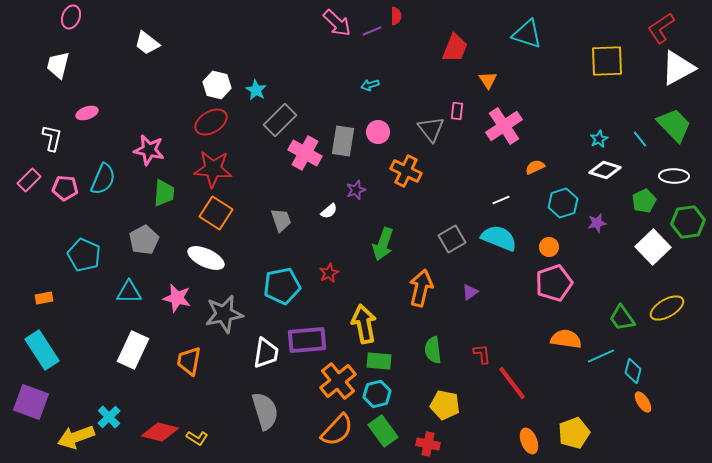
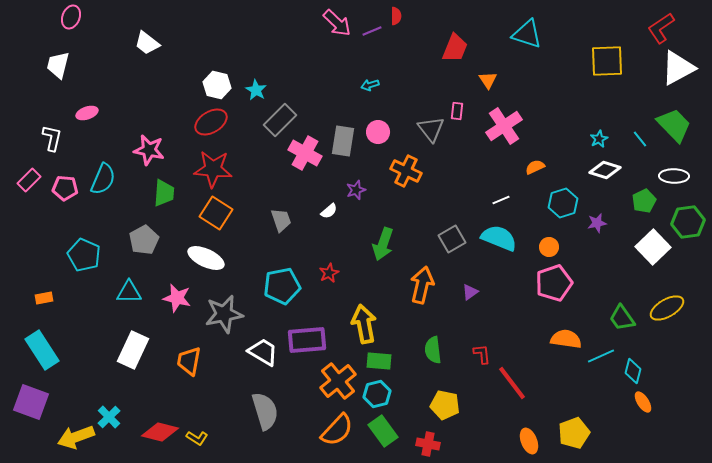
orange arrow at (421, 288): moved 1 px right, 3 px up
white trapezoid at (266, 353): moved 3 px left, 1 px up; rotated 68 degrees counterclockwise
